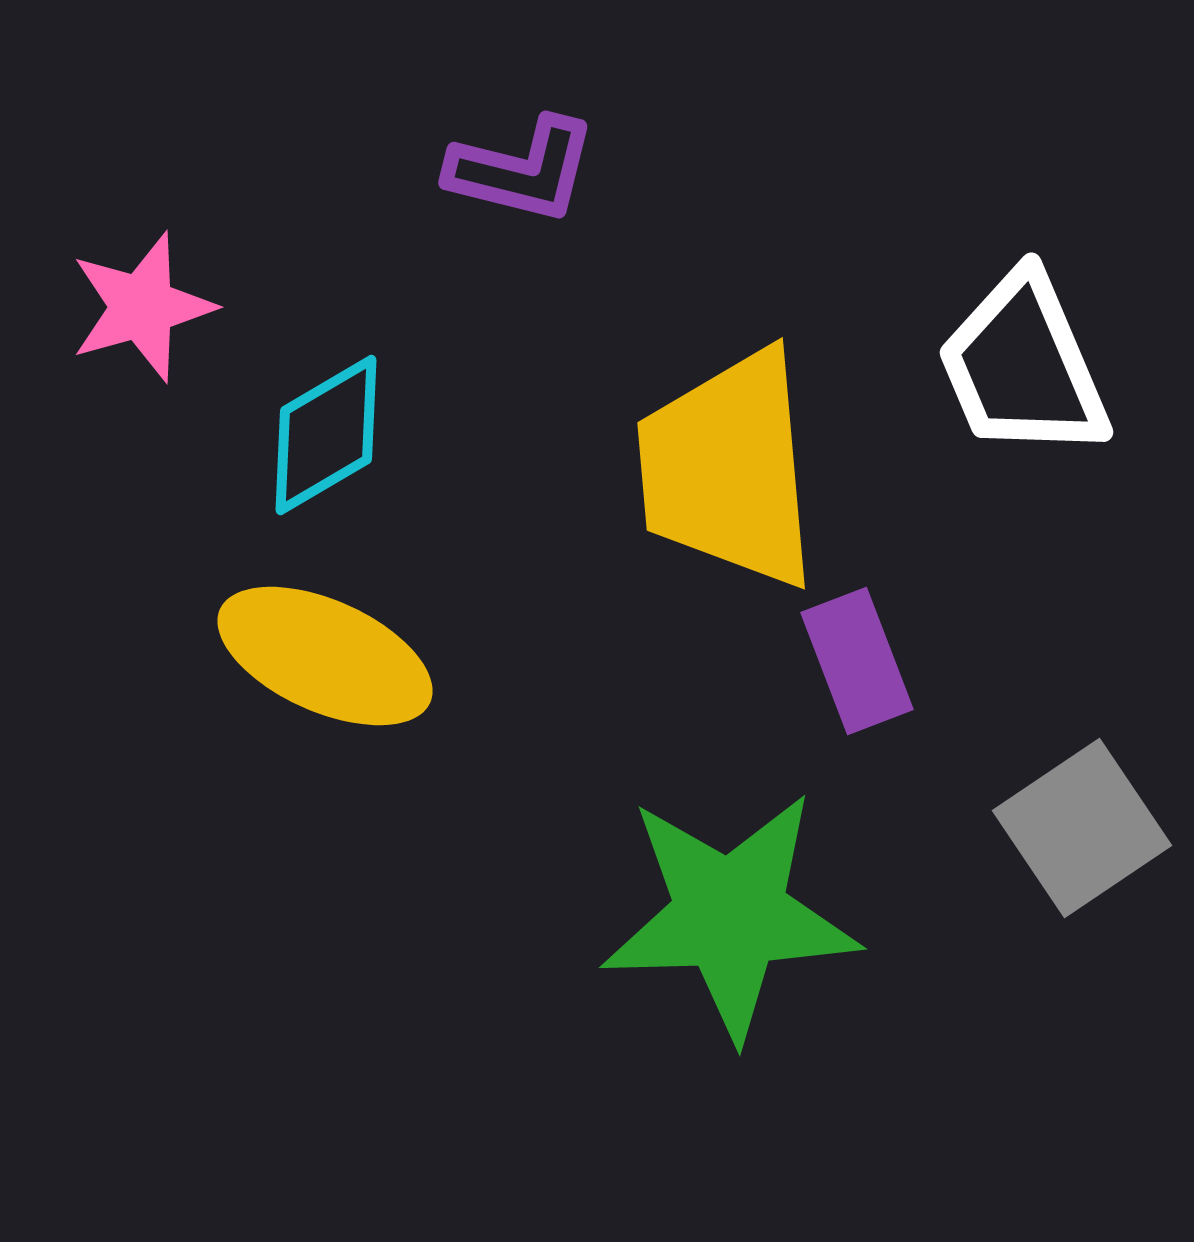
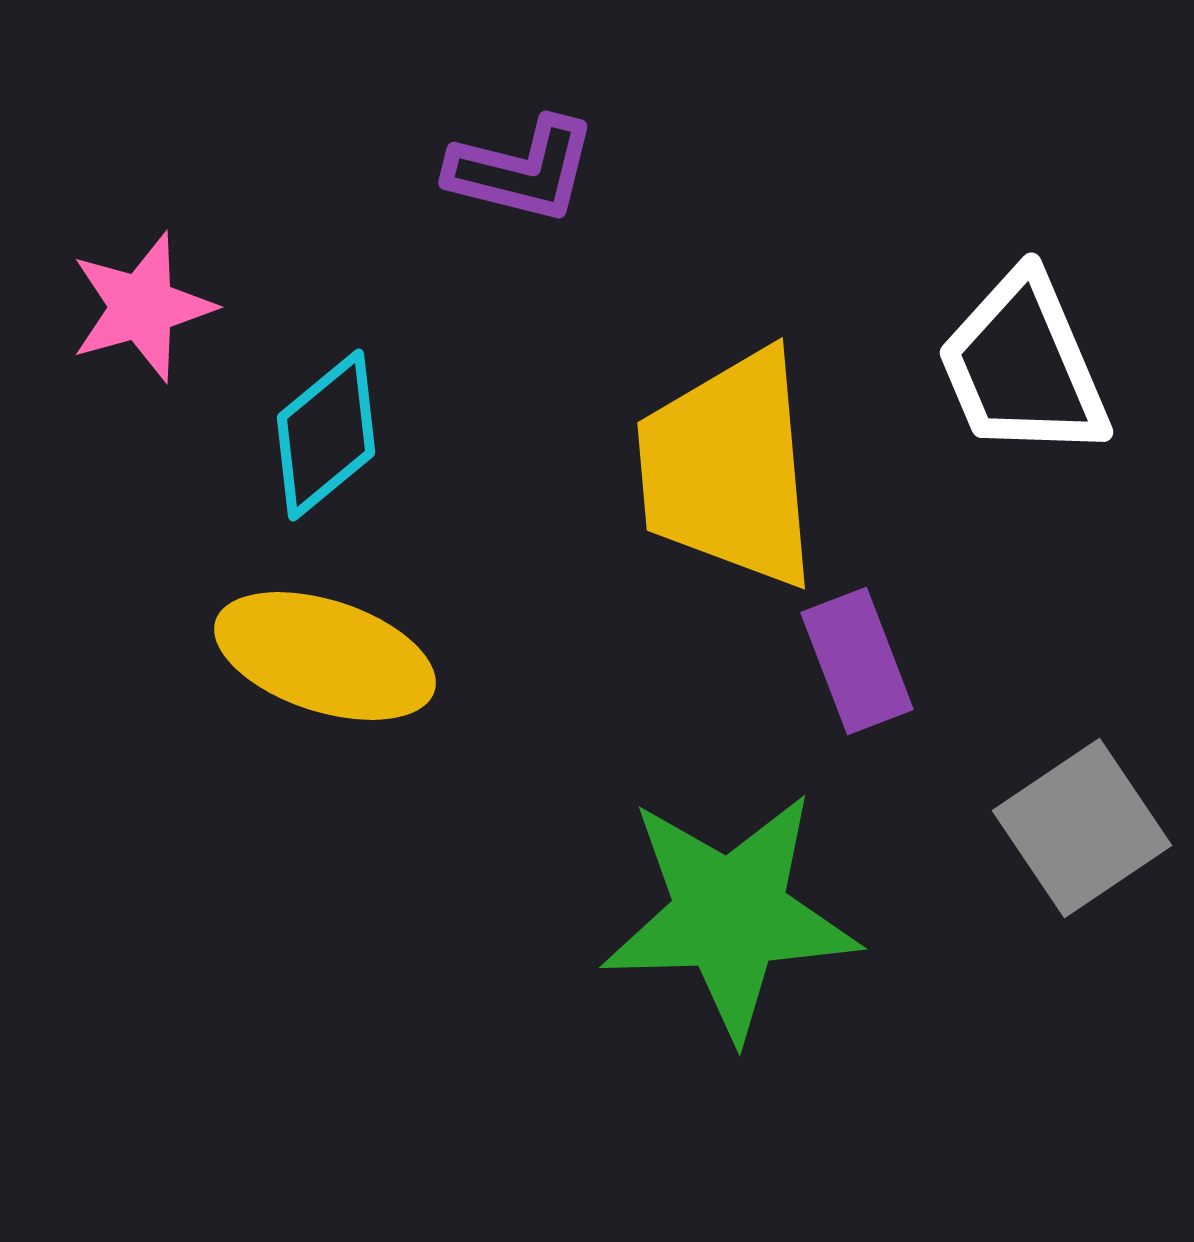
cyan diamond: rotated 9 degrees counterclockwise
yellow ellipse: rotated 6 degrees counterclockwise
